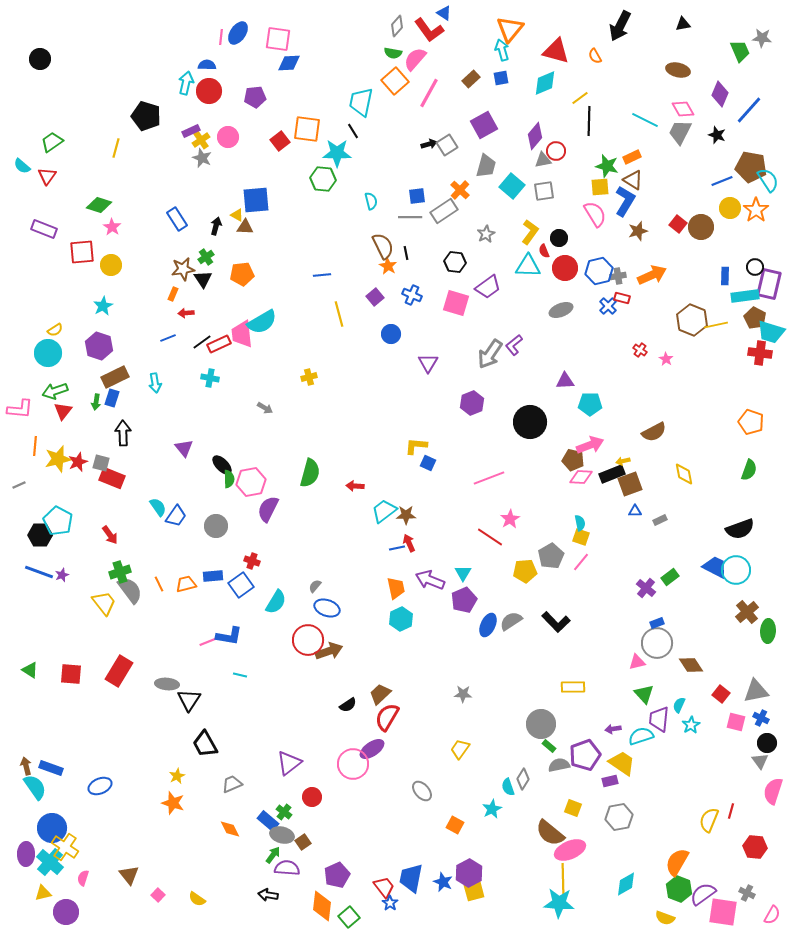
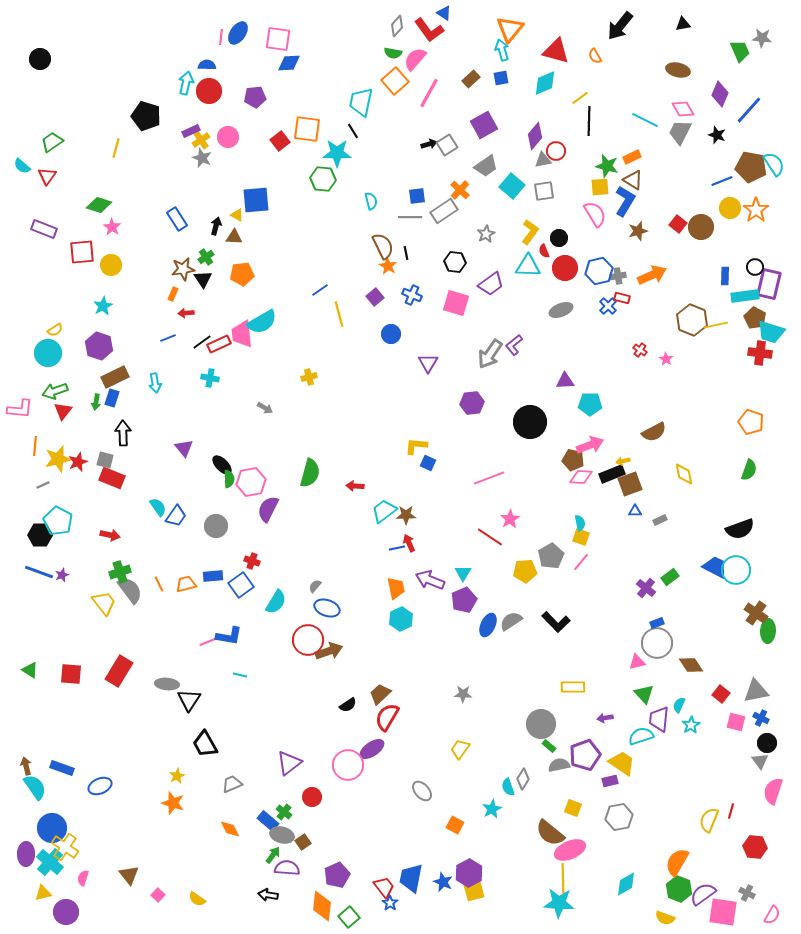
black arrow at (620, 26): rotated 12 degrees clockwise
gray trapezoid at (486, 166): rotated 40 degrees clockwise
cyan semicircle at (768, 180): moved 6 px right, 16 px up
brown triangle at (245, 227): moved 11 px left, 10 px down
blue line at (322, 275): moved 2 px left, 15 px down; rotated 30 degrees counterclockwise
purple trapezoid at (488, 287): moved 3 px right, 3 px up
purple hexagon at (472, 403): rotated 15 degrees clockwise
gray square at (101, 463): moved 4 px right, 3 px up
gray line at (19, 485): moved 24 px right
red arrow at (110, 535): rotated 42 degrees counterclockwise
brown cross at (747, 612): moved 9 px right, 1 px down; rotated 15 degrees counterclockwise
purple arrow at (613, 729): moved 8 px left, 11 px up
pink circle at (353, 764): moved 5 px left, 1 px down
blue rectangle at (51, 768): moved 11 px right
